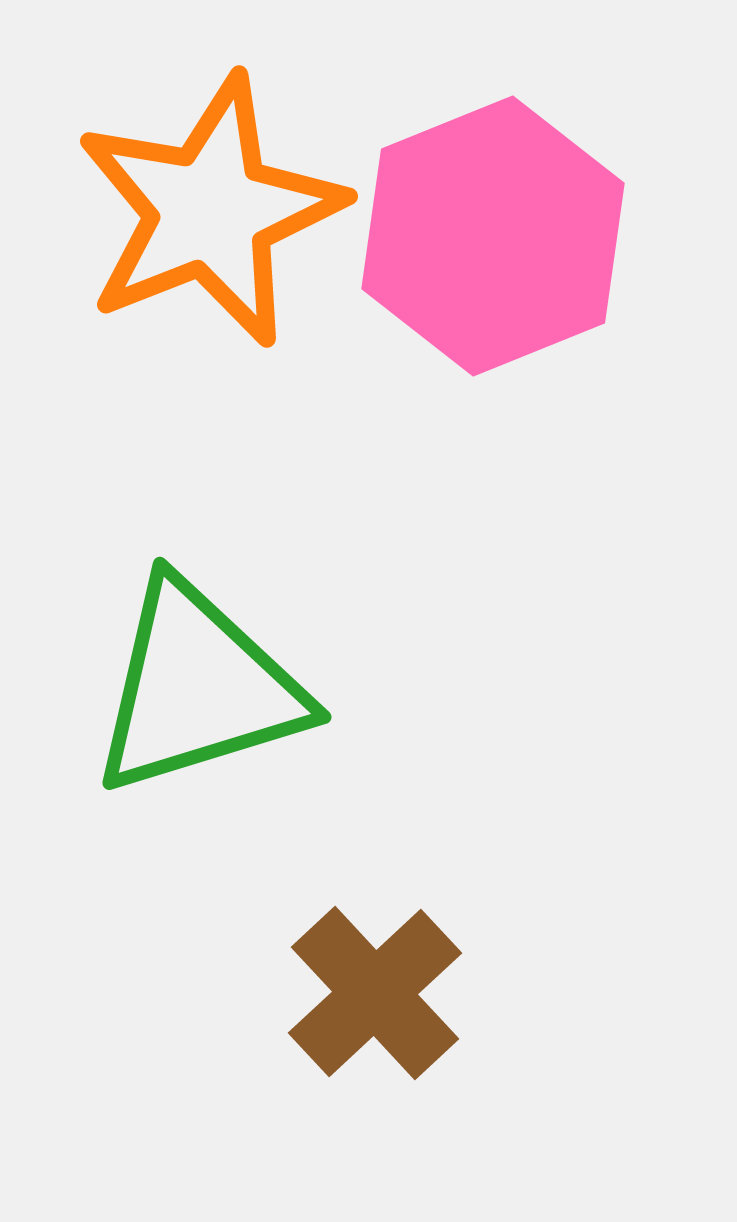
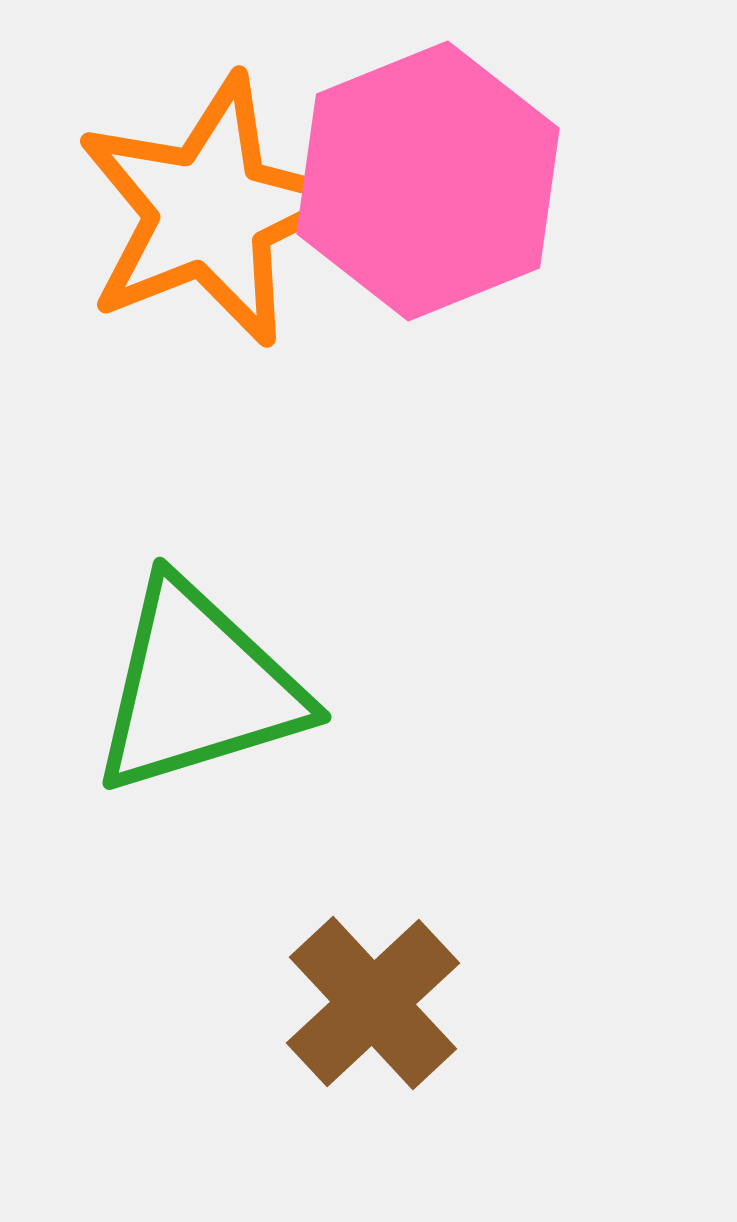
pink hexagon: moved 65 px left, 55 px up
brown cross: moved 2 px left, 10 px down
